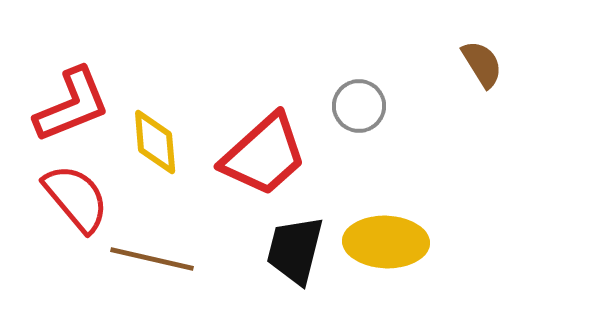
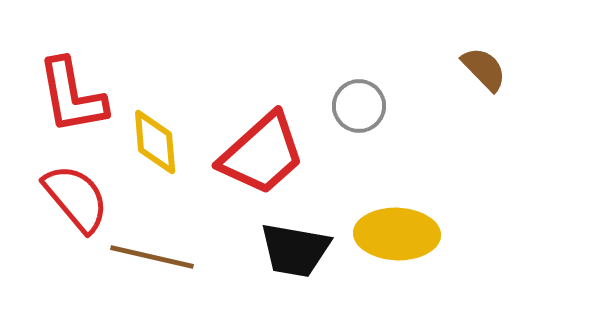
brown semicircle: moved 2 px right, 5 px down; rotated 12 degrees counterclockwise
red L-shape: moved 9 px up; rotated 102 degrees clockwise
red trapezoid: moved 2 px left, 1 px up
yellow ellipse: moved 11 px right, 8 px up
black trapezoid: rotated 94 degrees counterclockwise
brown line: moved 2 px up
